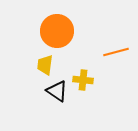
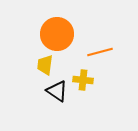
orange circle: moved 3 px down
orange line: moved 16 px left
